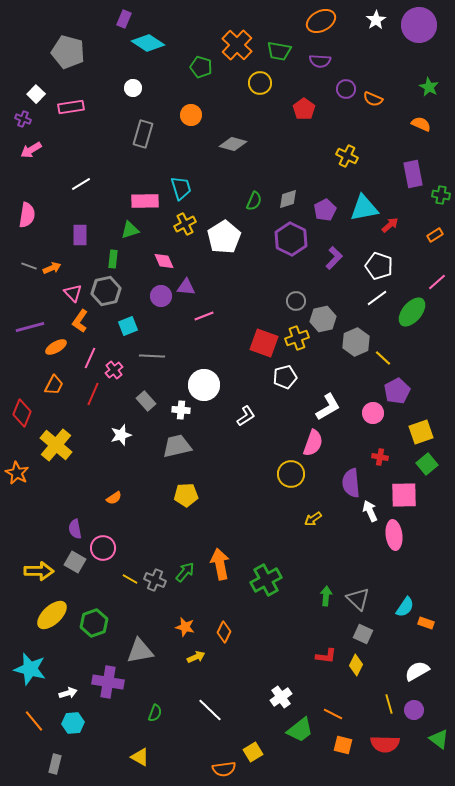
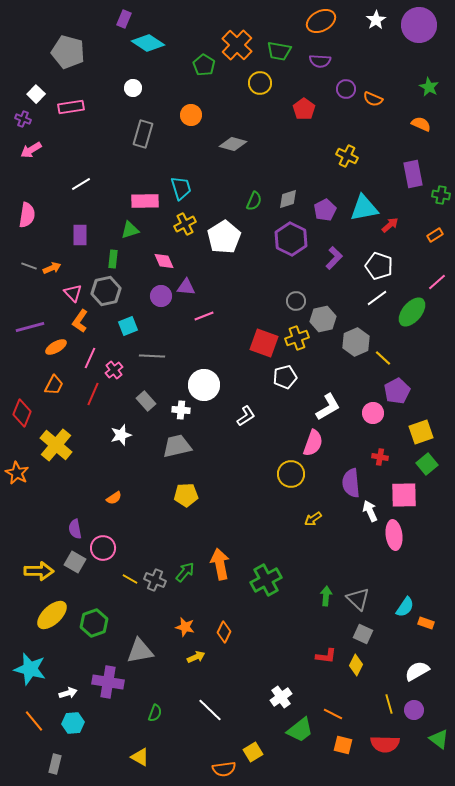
green pentagon at (201, 67): moved 3 px right, 2 px up; rotated 15 degrees clockwise
